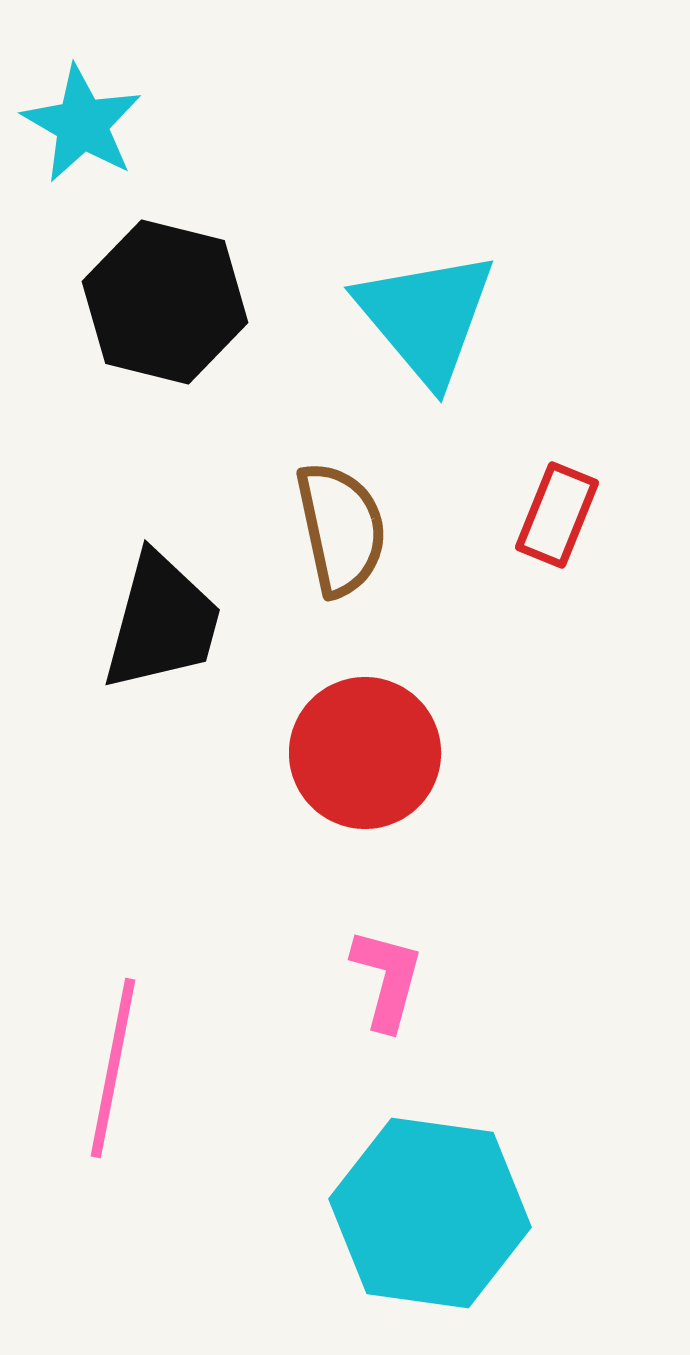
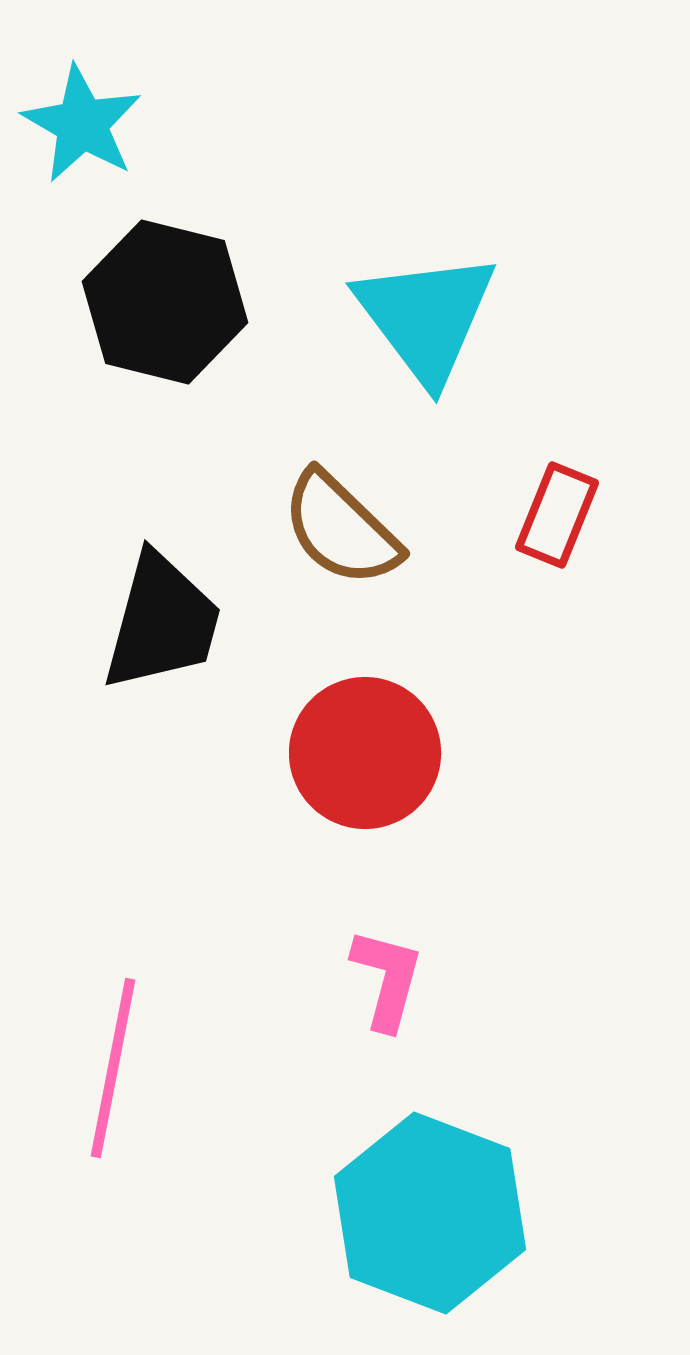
cyan triangle: rotated 3 degrees clockwise
brown semicircle: rotated 146 degrees clockwise
cyan hexagon: rotated 13 degrees clockwise
